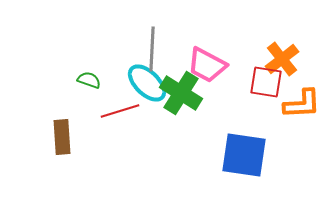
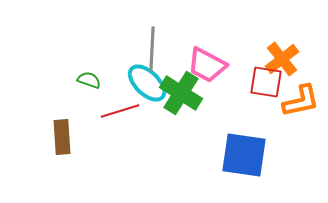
orange L-shape: moved 1 px left, 3 px up; rotated 9 degrees counterclockwise
